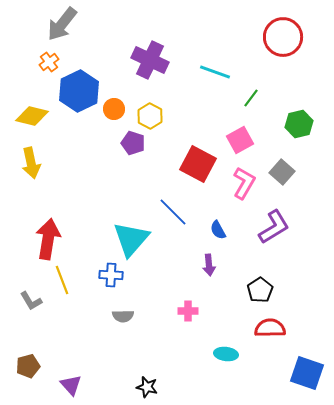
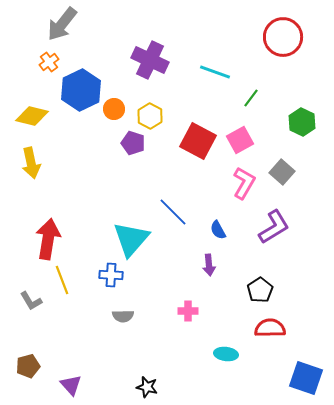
blue hexagon: moved 2 px right, 1 px up
green hexagon: moved 3 px right, 2 px up; rotated 20 degrees counterclockwise
red square: moved 23 px up
blue square: moved 1 px left, 5 px down
